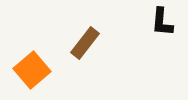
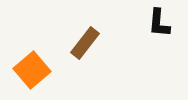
black L-shape: moved 3 px left, 1 px down
